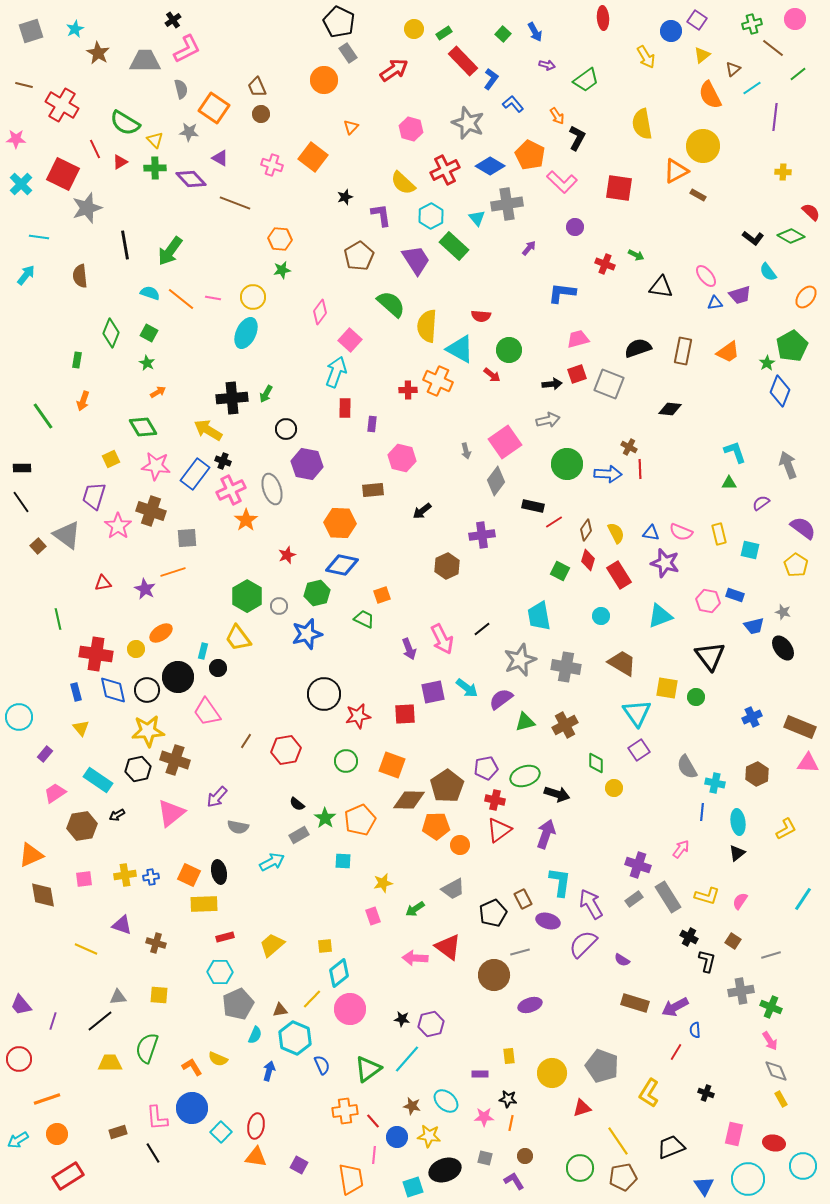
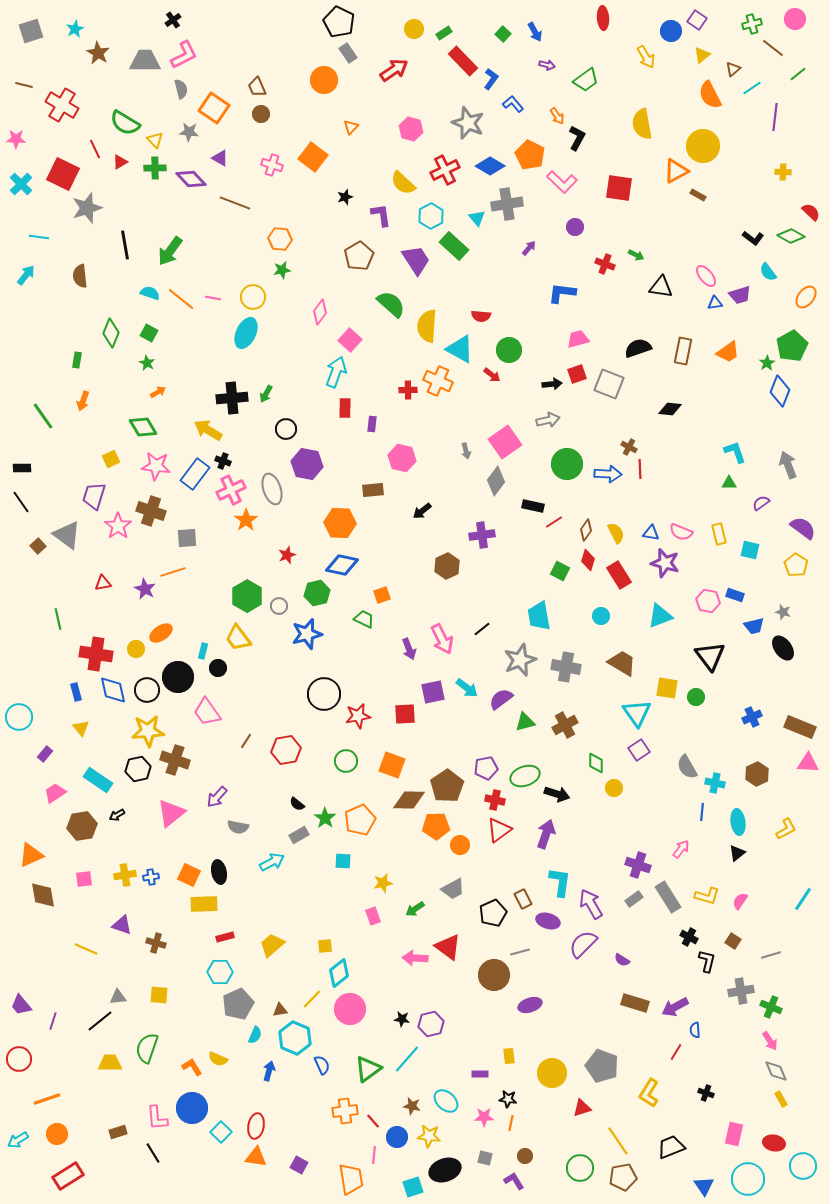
pink L-shape at (187, 49): moved 3 px left, 6 px down
